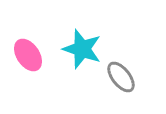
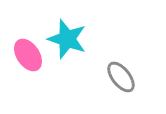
cyan star: moved 15 px left, 10 px up
